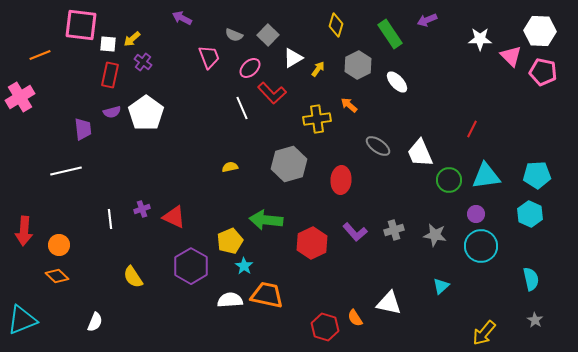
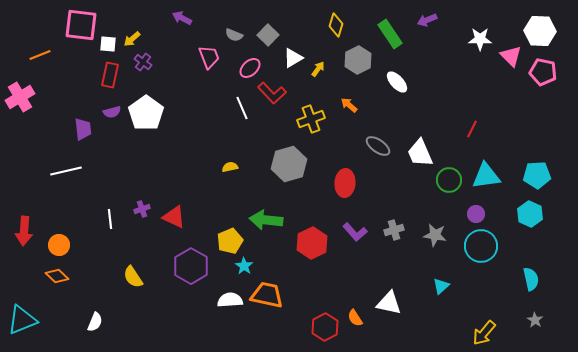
gray hexagon at (358, 65): moved 5 px up
yellow cross at (317, 119): moved 6 px left; rotated 12 degrees counterclockwise
red ellipse at (341, 180): moved 4 px right, 3 px down
red hexagon at (325, 327): rotated 16 degrees clockwise
